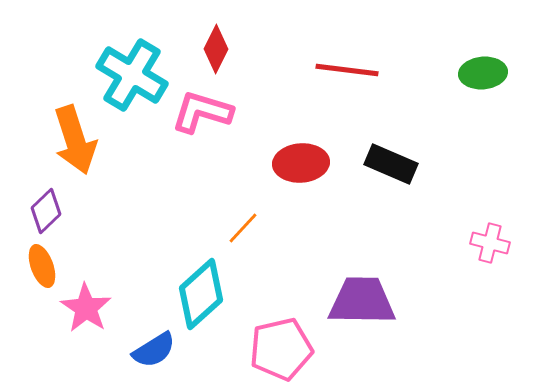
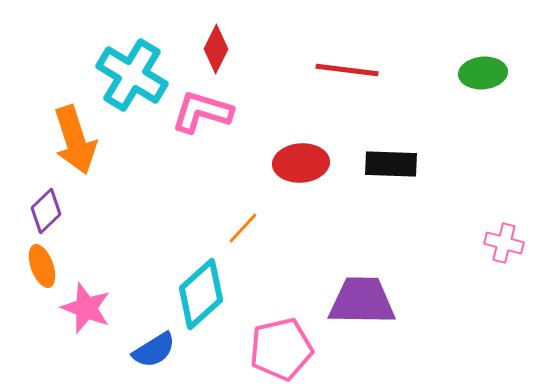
black rectangle: rotated 21 degrees counterclockwise
pink cross: moved 14 px right
pink star: rotated 12 degrees counterclockwise
